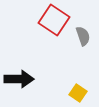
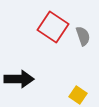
red square: moved 1 px left, 7 px down
yellow square: moved 2 px down
